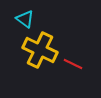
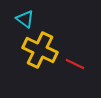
red line: moved 2 px right
